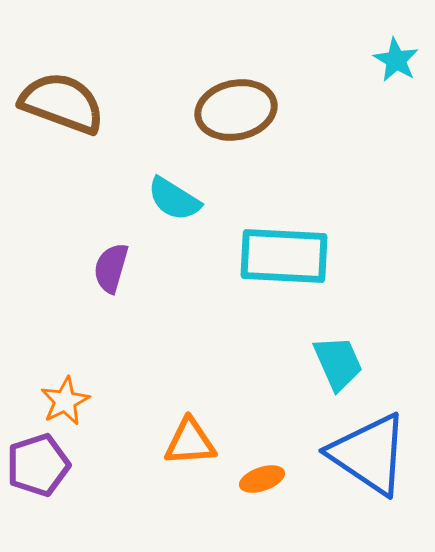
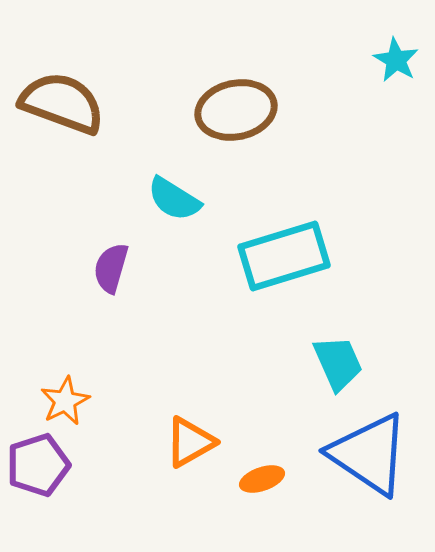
cyan rectangle: rotated 20 degrees counterclockwise
orange triangle: rotated 26 degrees counterclockwise
